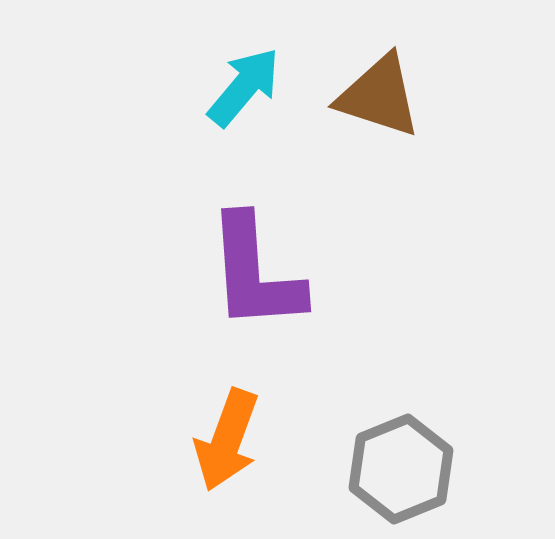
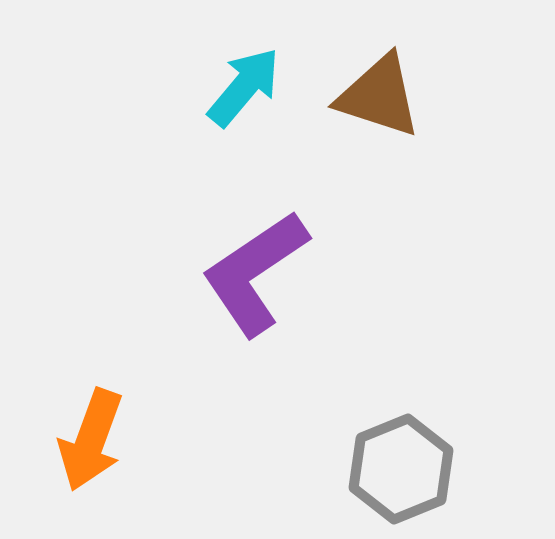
purple L-shape: rotated 60 degrees clockwise
orange arrow: moved 136 px left
